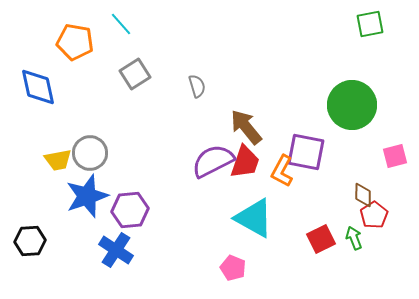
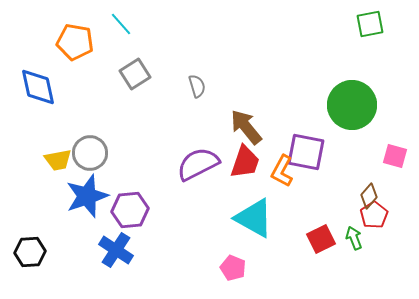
pink square: rotated 30 degrees clockwise
purple semicircle: moved 15 px left, 3 px down
brown diamond: moved 6 px right, 1 px down; rotated 40 degrees clockwise
black hexagon: moved 11 px down
